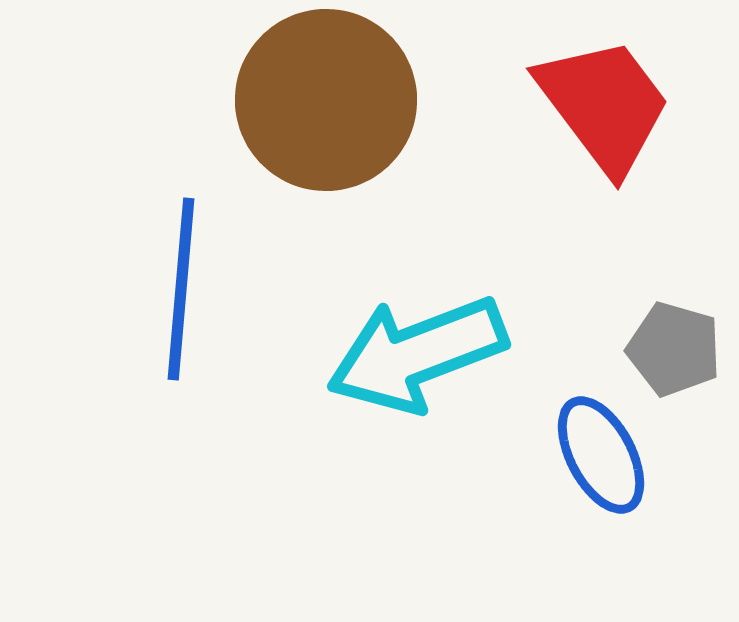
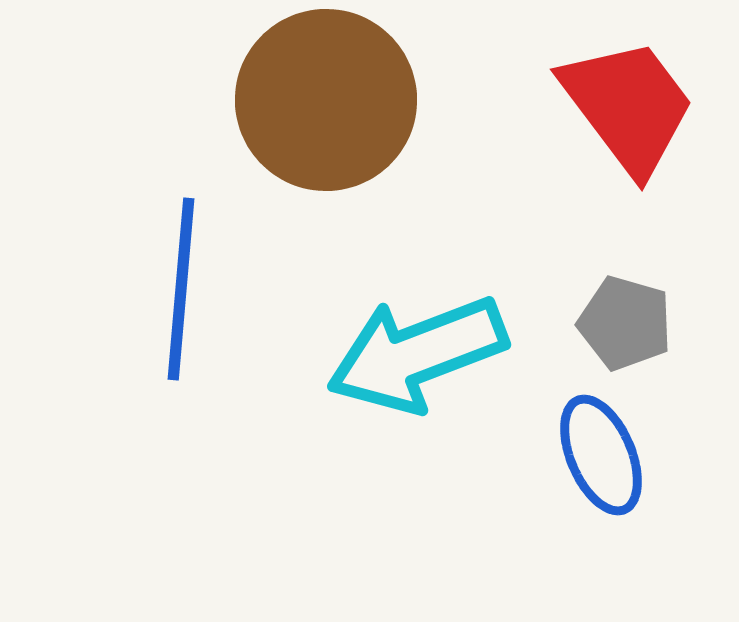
red trapezoid: moved 24 px right, 1 px down
gray pentagon: moved 49 px left, 26 px up
blue ellipse: rotated 5 degrees clockwise
